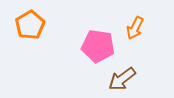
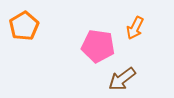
orange pentagon: moved 6 px left, 1 px down
